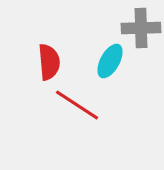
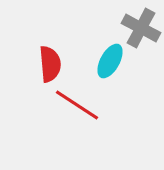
gray cross: rotated 30 degrees clockwise
red semicircle: moved 1 px right, 2 px down
